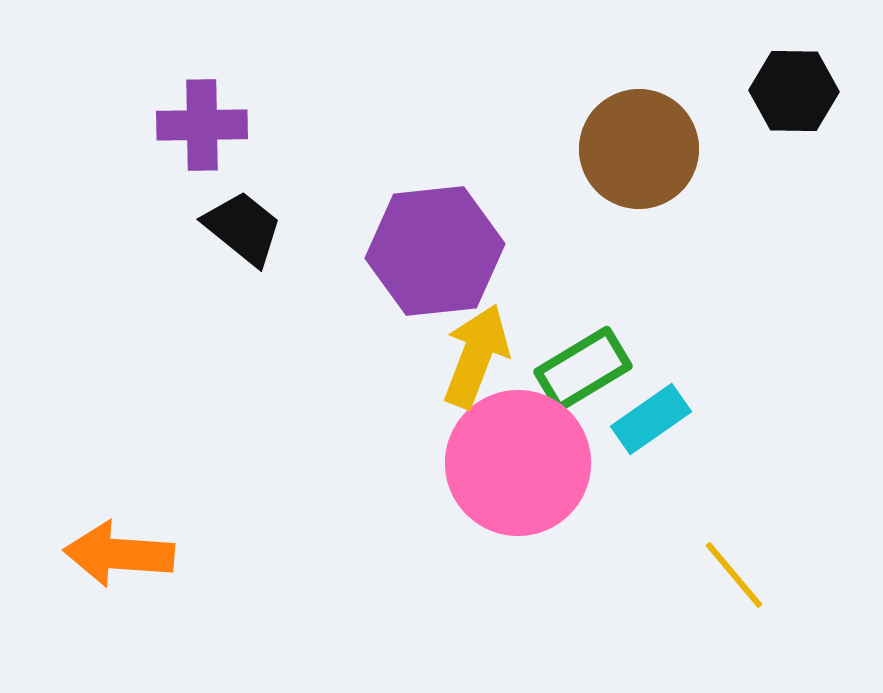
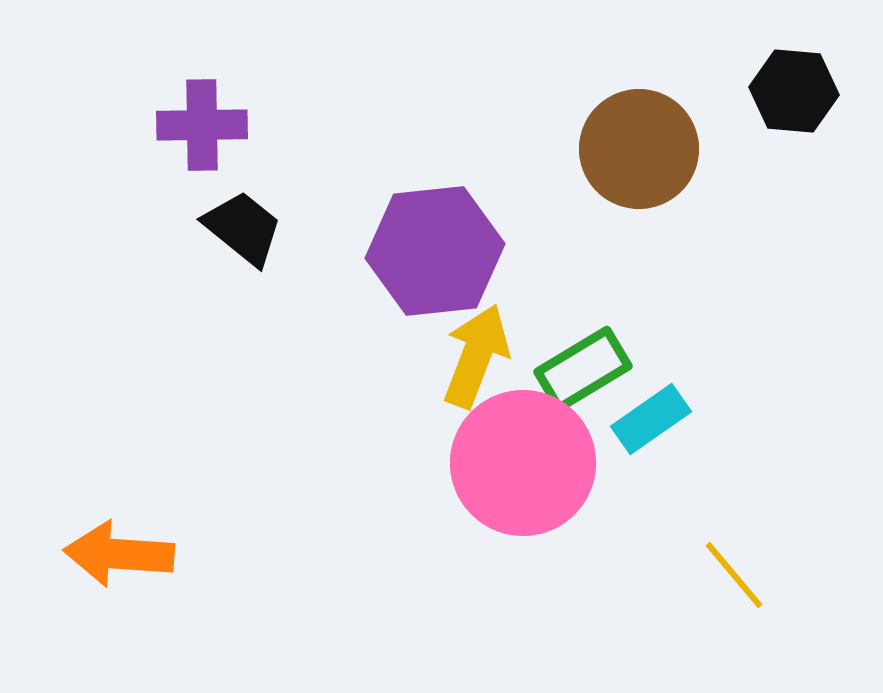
black hexagon: rotated 4 degrees clockwise
pink circle: moved 5 px right
